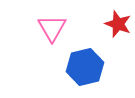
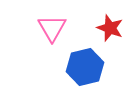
red star: moved 8 px left, 4 px down
